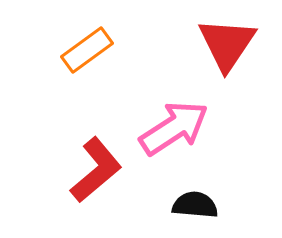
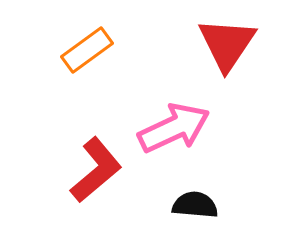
pink arrow: rotated 8 degrees clockwise
